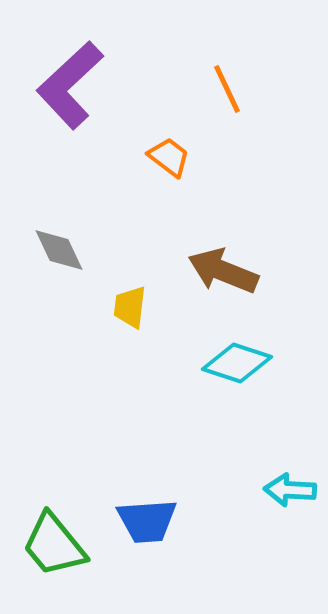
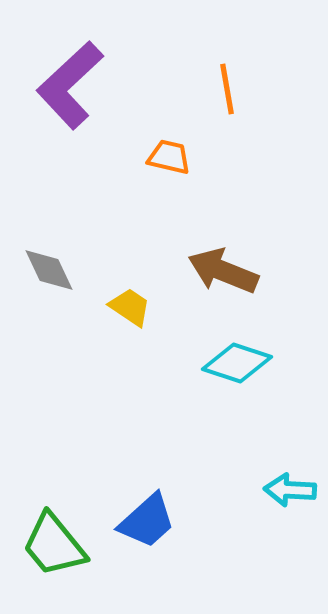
orange line: rotated 15 degrees clockwise
orange trapezoid: rotated 24 degrees counterclockwise
gray diamond: moved 10 px left, 20 px down
yellow trapezoid: rotated 117 degrees clockwise
blue trapezoid: rotated 38 degrees counterclockwise
